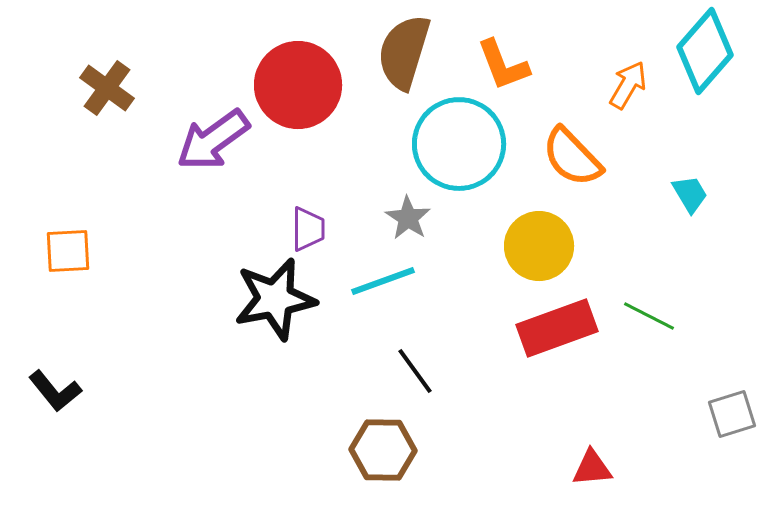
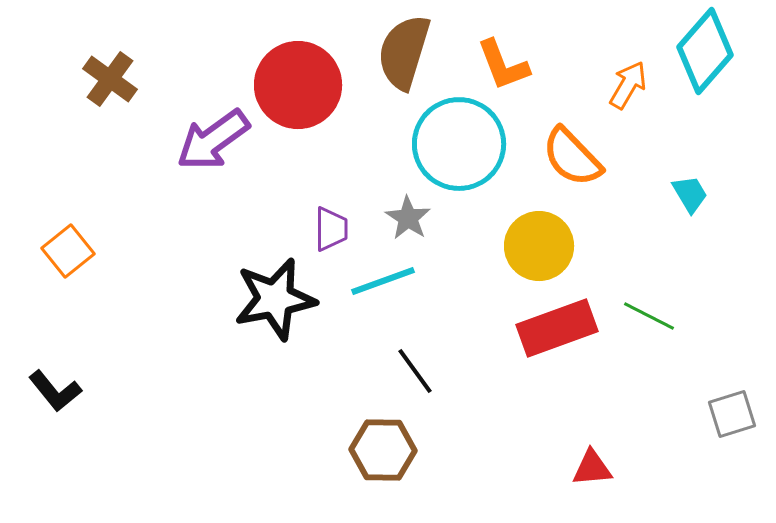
brown cross: moved 3 px right, 9 px up
purple trapezoid: moved 23 px right
orange square: rotated 36 degrees counterclockwise
